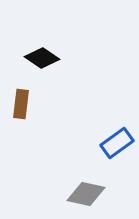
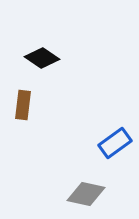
brown rectangle: moved 2 px right, 1 px down
blue rectangle: moved 2 px left
